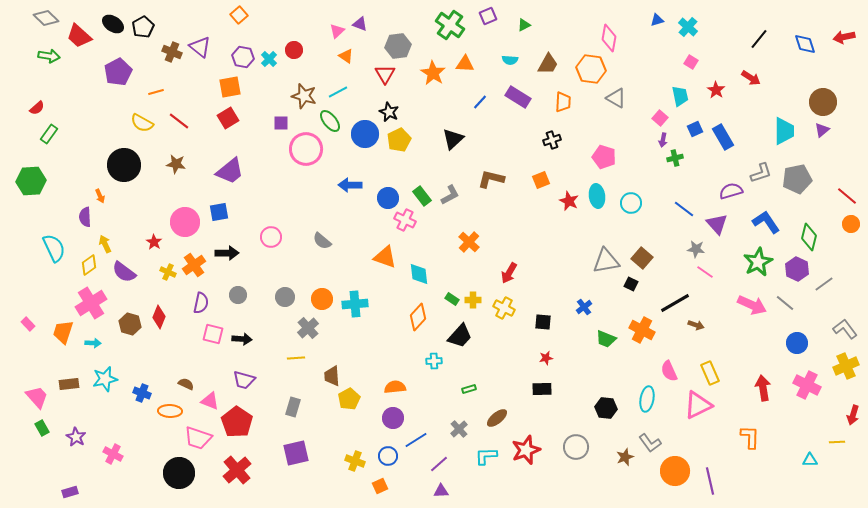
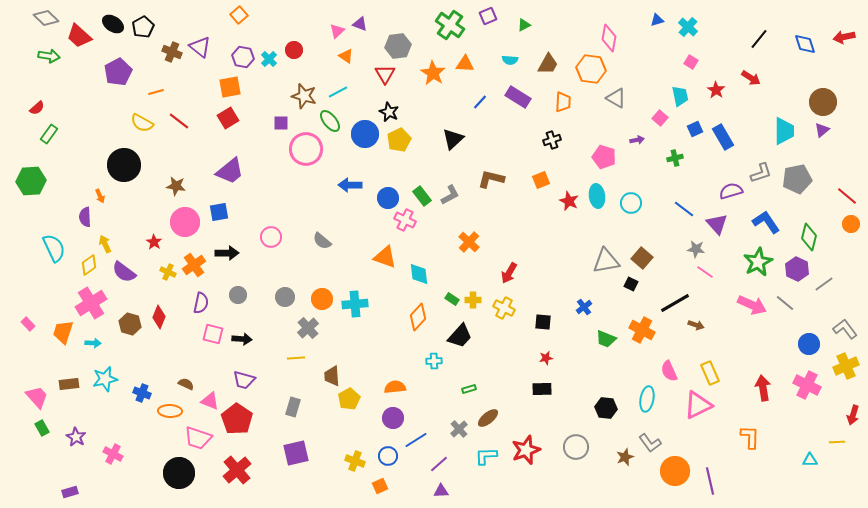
purple arrow at (663, 140): moved 26 px left; rotated 112 degrees counterclockwise
brown star at (176, 164): moved 22 px down
blue circle at (797, 343): moved 12 px right, 1 px down
brown ellipse at (497, 418): moved 9 px left
red pentagon at (237, 422): moved 3 px up
